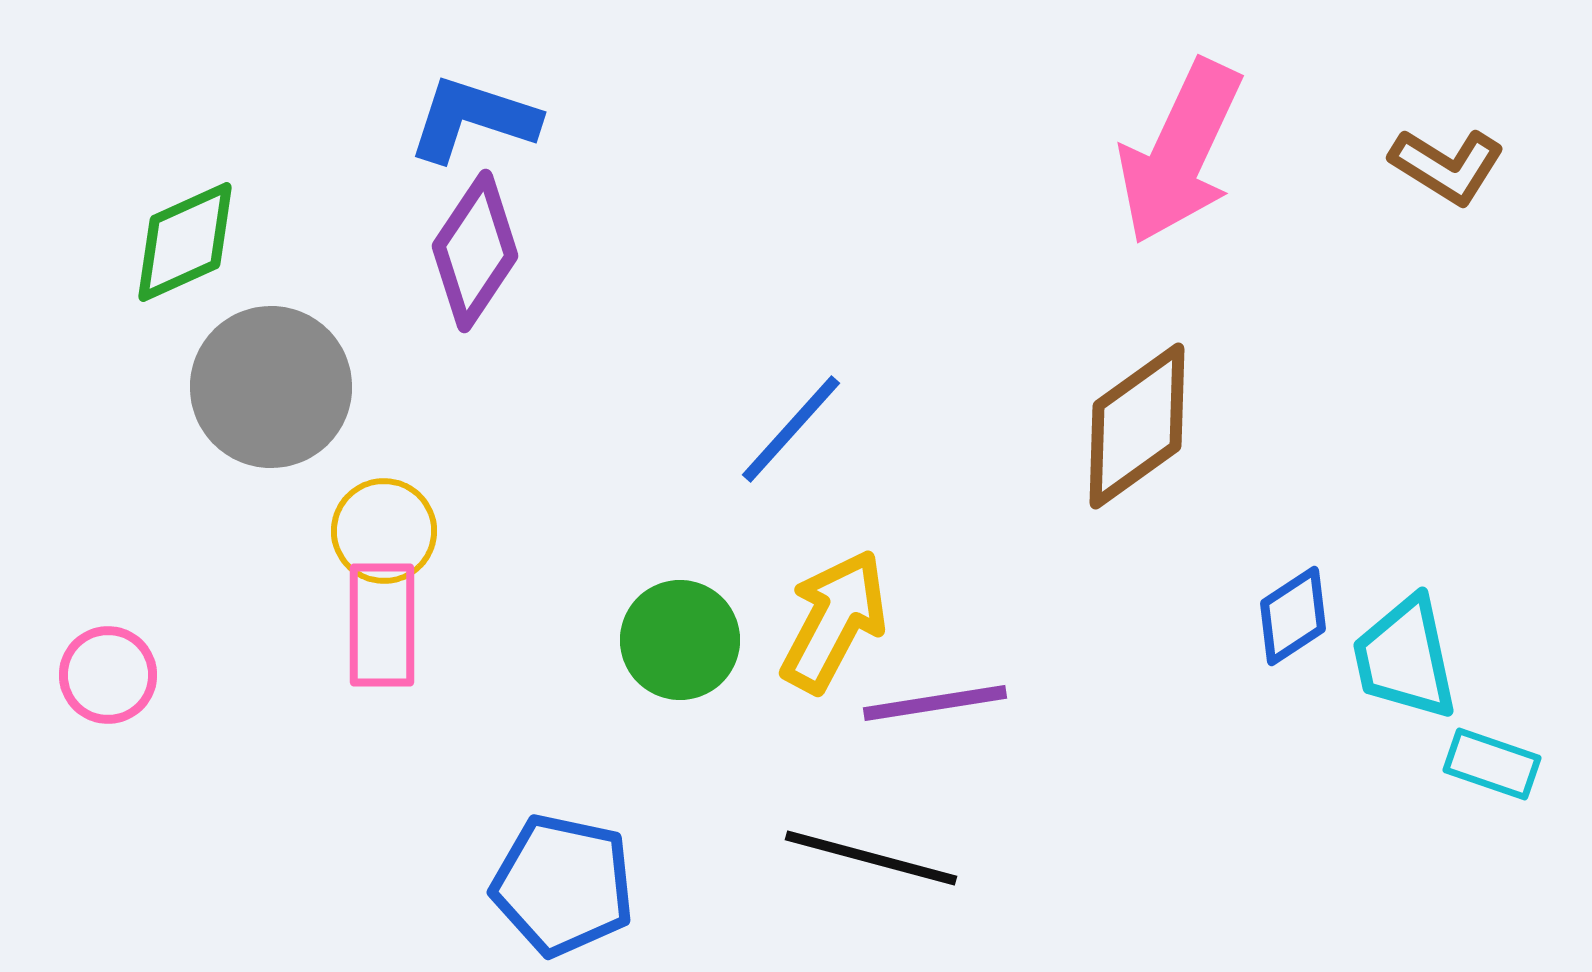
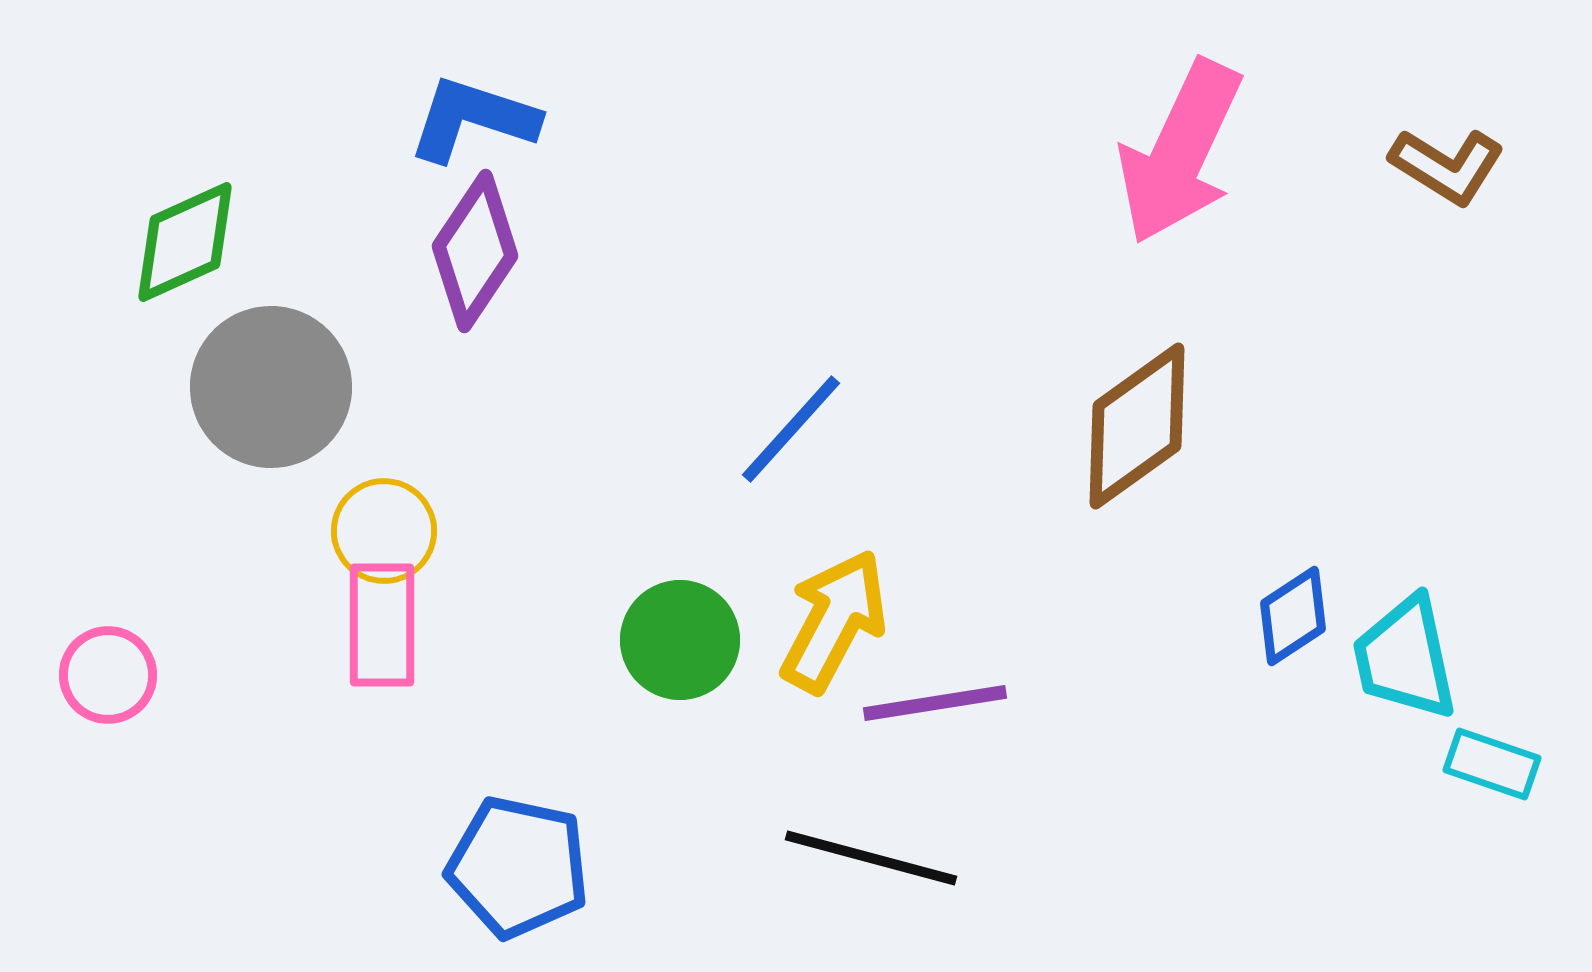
blue pentagon: moved 45 px left, 18 px up
